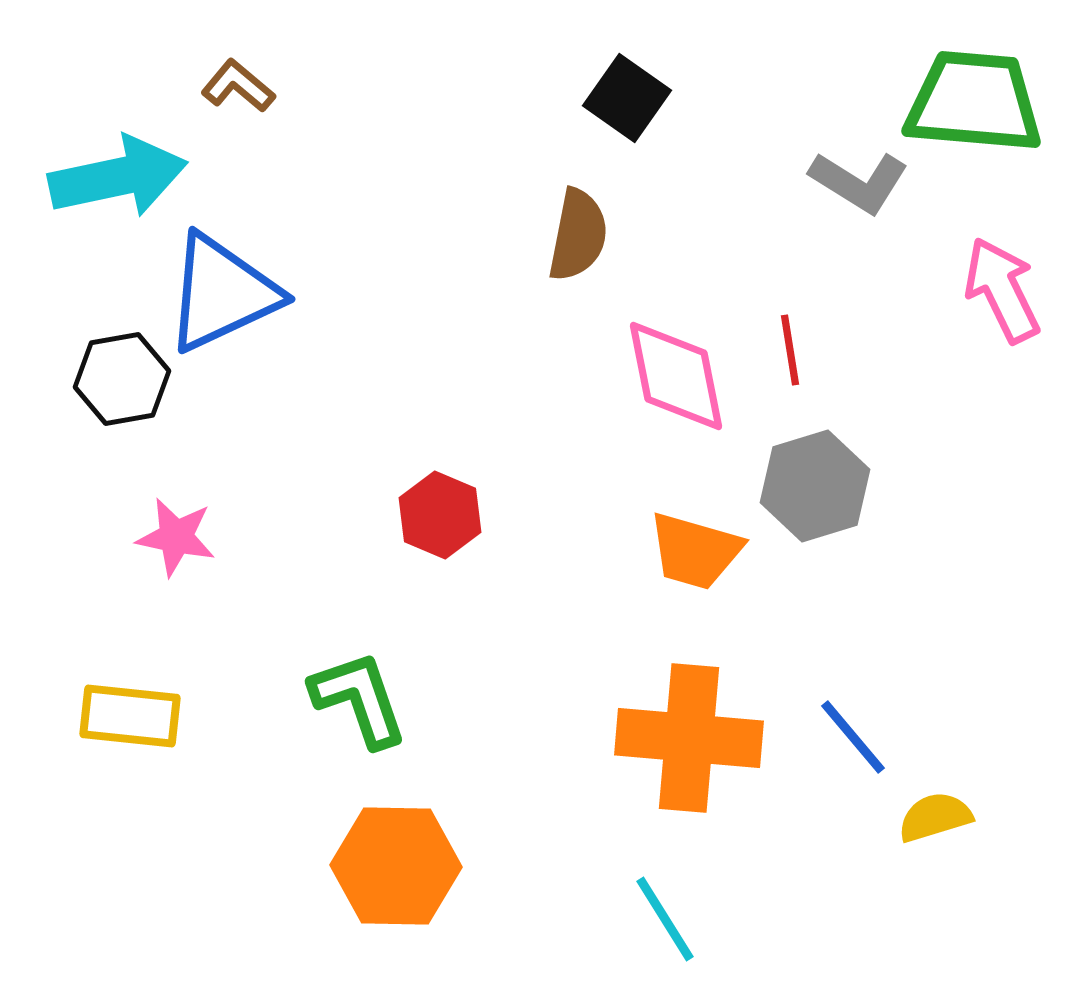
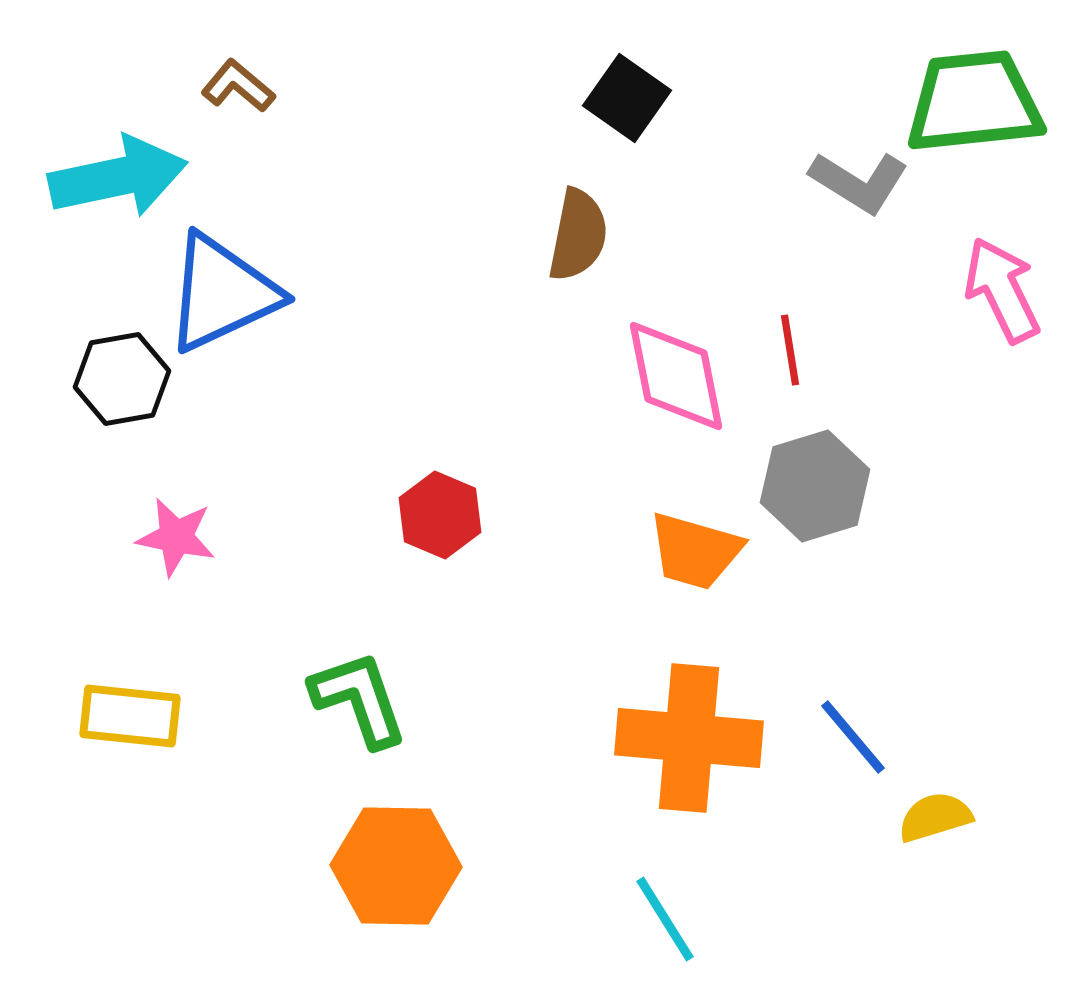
green trapezoid: rotated 11 degrees counterclockwise
